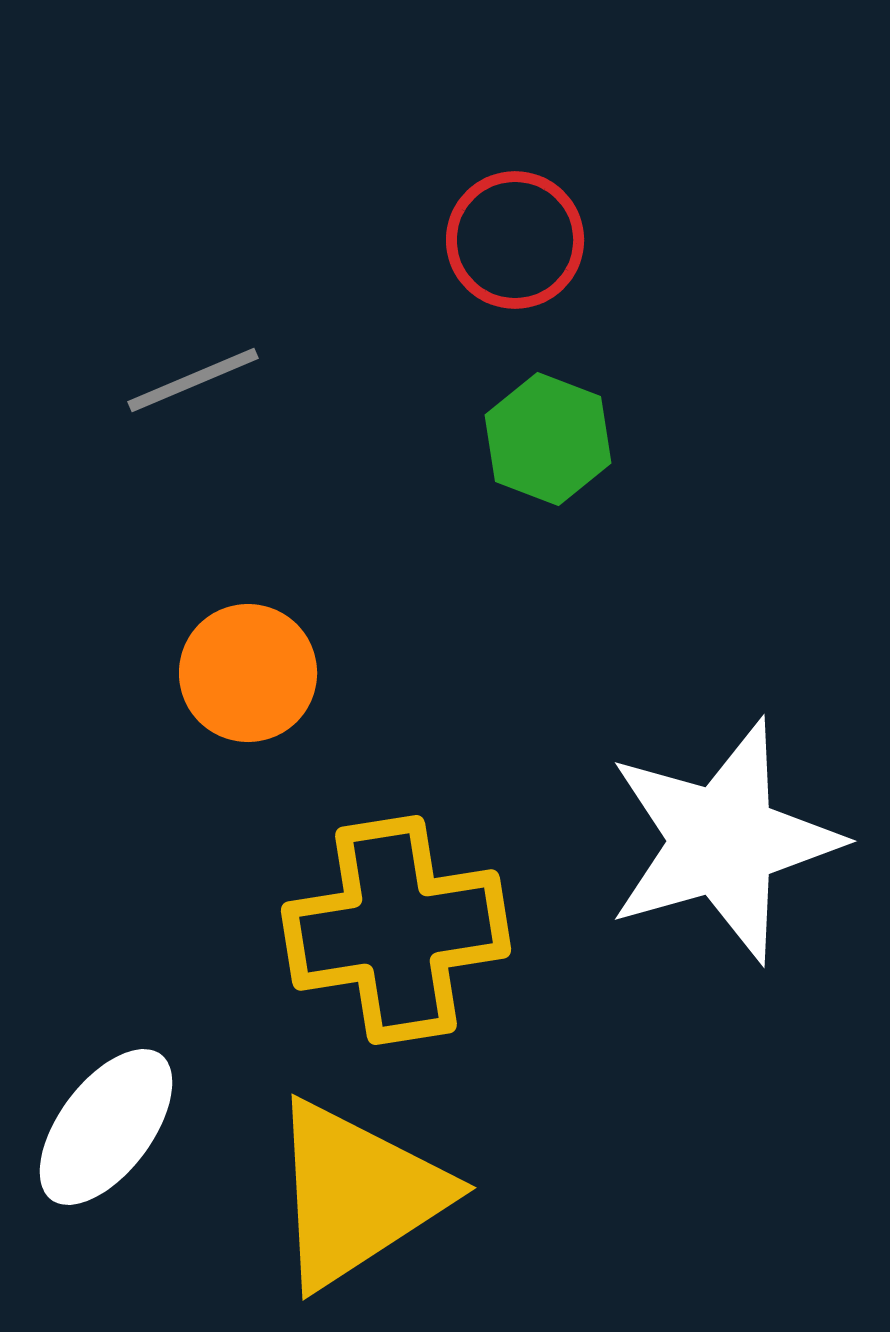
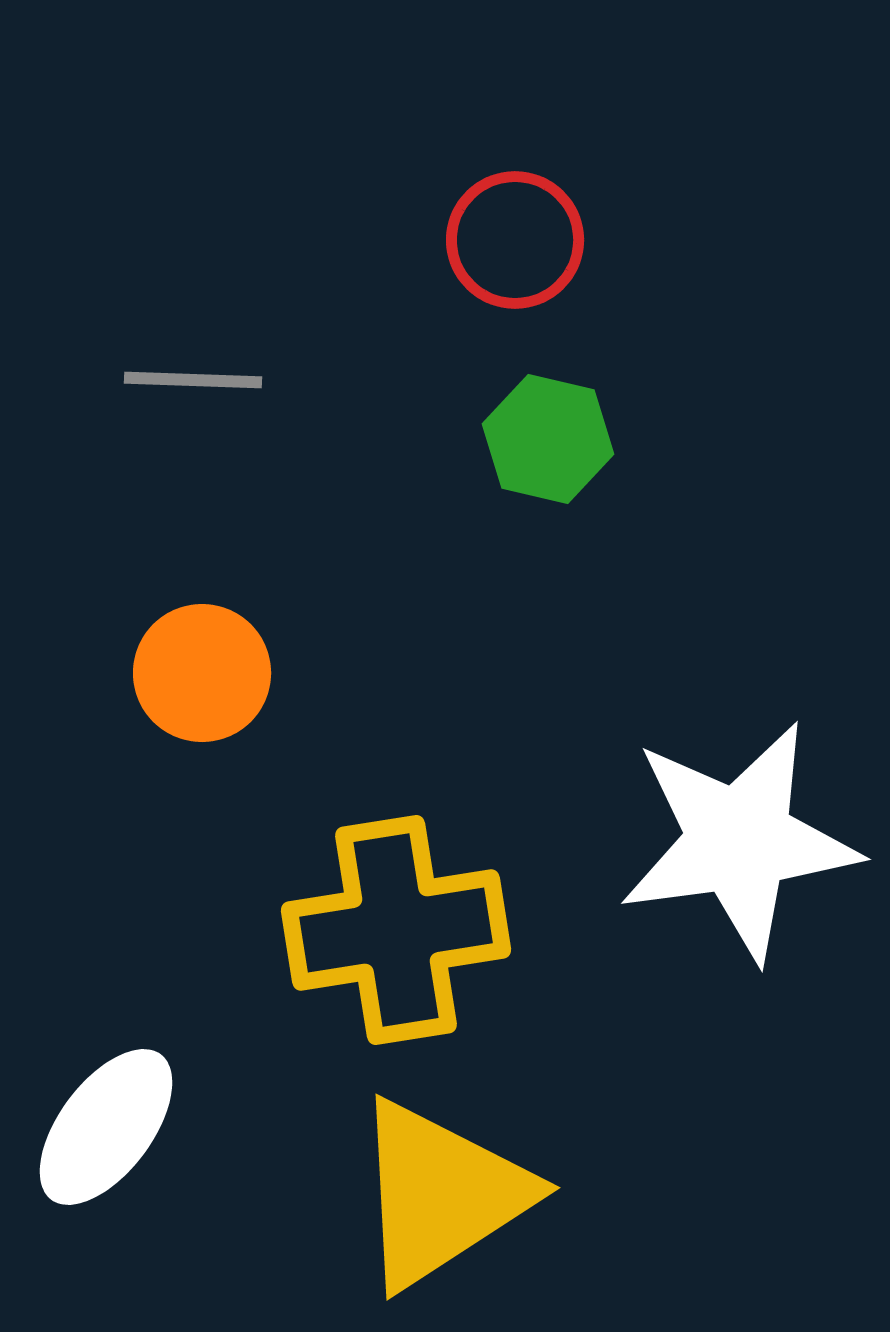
gray line: rotated 25 degrees clockwise
green hexagon: rotated 8 degrees counterclockwise
orange circle: moved 46 px left
white star: moved 16 px right; rotated 8 degrees clockwise
yellow triangle: moved 84 px right
